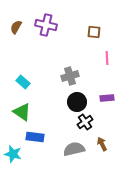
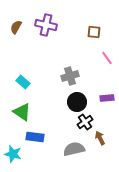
pink line: rotated 32 degrees counterclockwise
brown arrow: moved 2 px left, 6 px up
